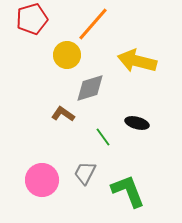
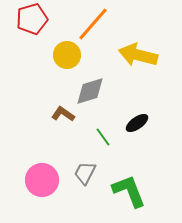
yellow arrow: moved 1 px right, 6 px up
gray diamond: moved 3 px down
black ellipse: rotated 50 degrees counterclockwise
green L-shape: moved 1 px right
